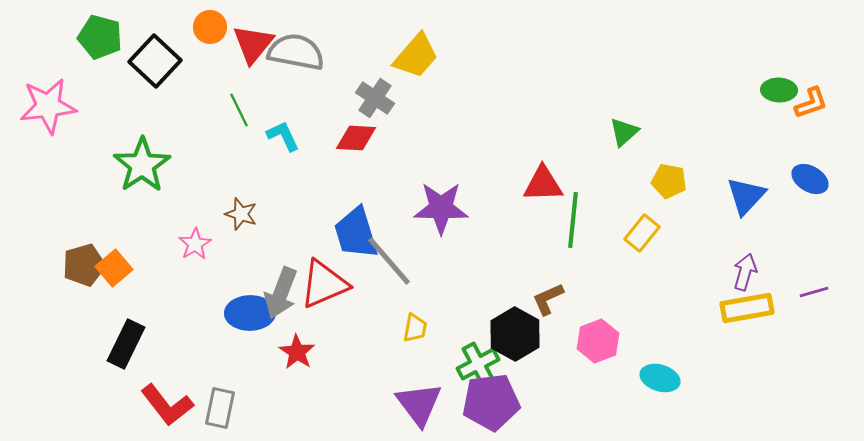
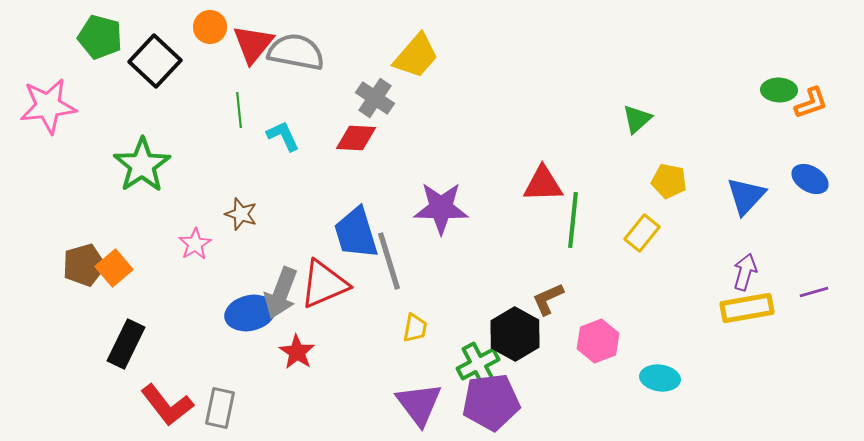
green line at (239, 110): rotated 20 degrees clockwise
green triangle at (624, 132): moved 13 px right, 13 px up
gray line at (389, 261): rotated 24 degrees clockwise
blue ellipse at (250, 313): rotated 12 degrees counterclockwise
cyan ellipse at (660, 378): rotated 9 degrees counterclockwise
